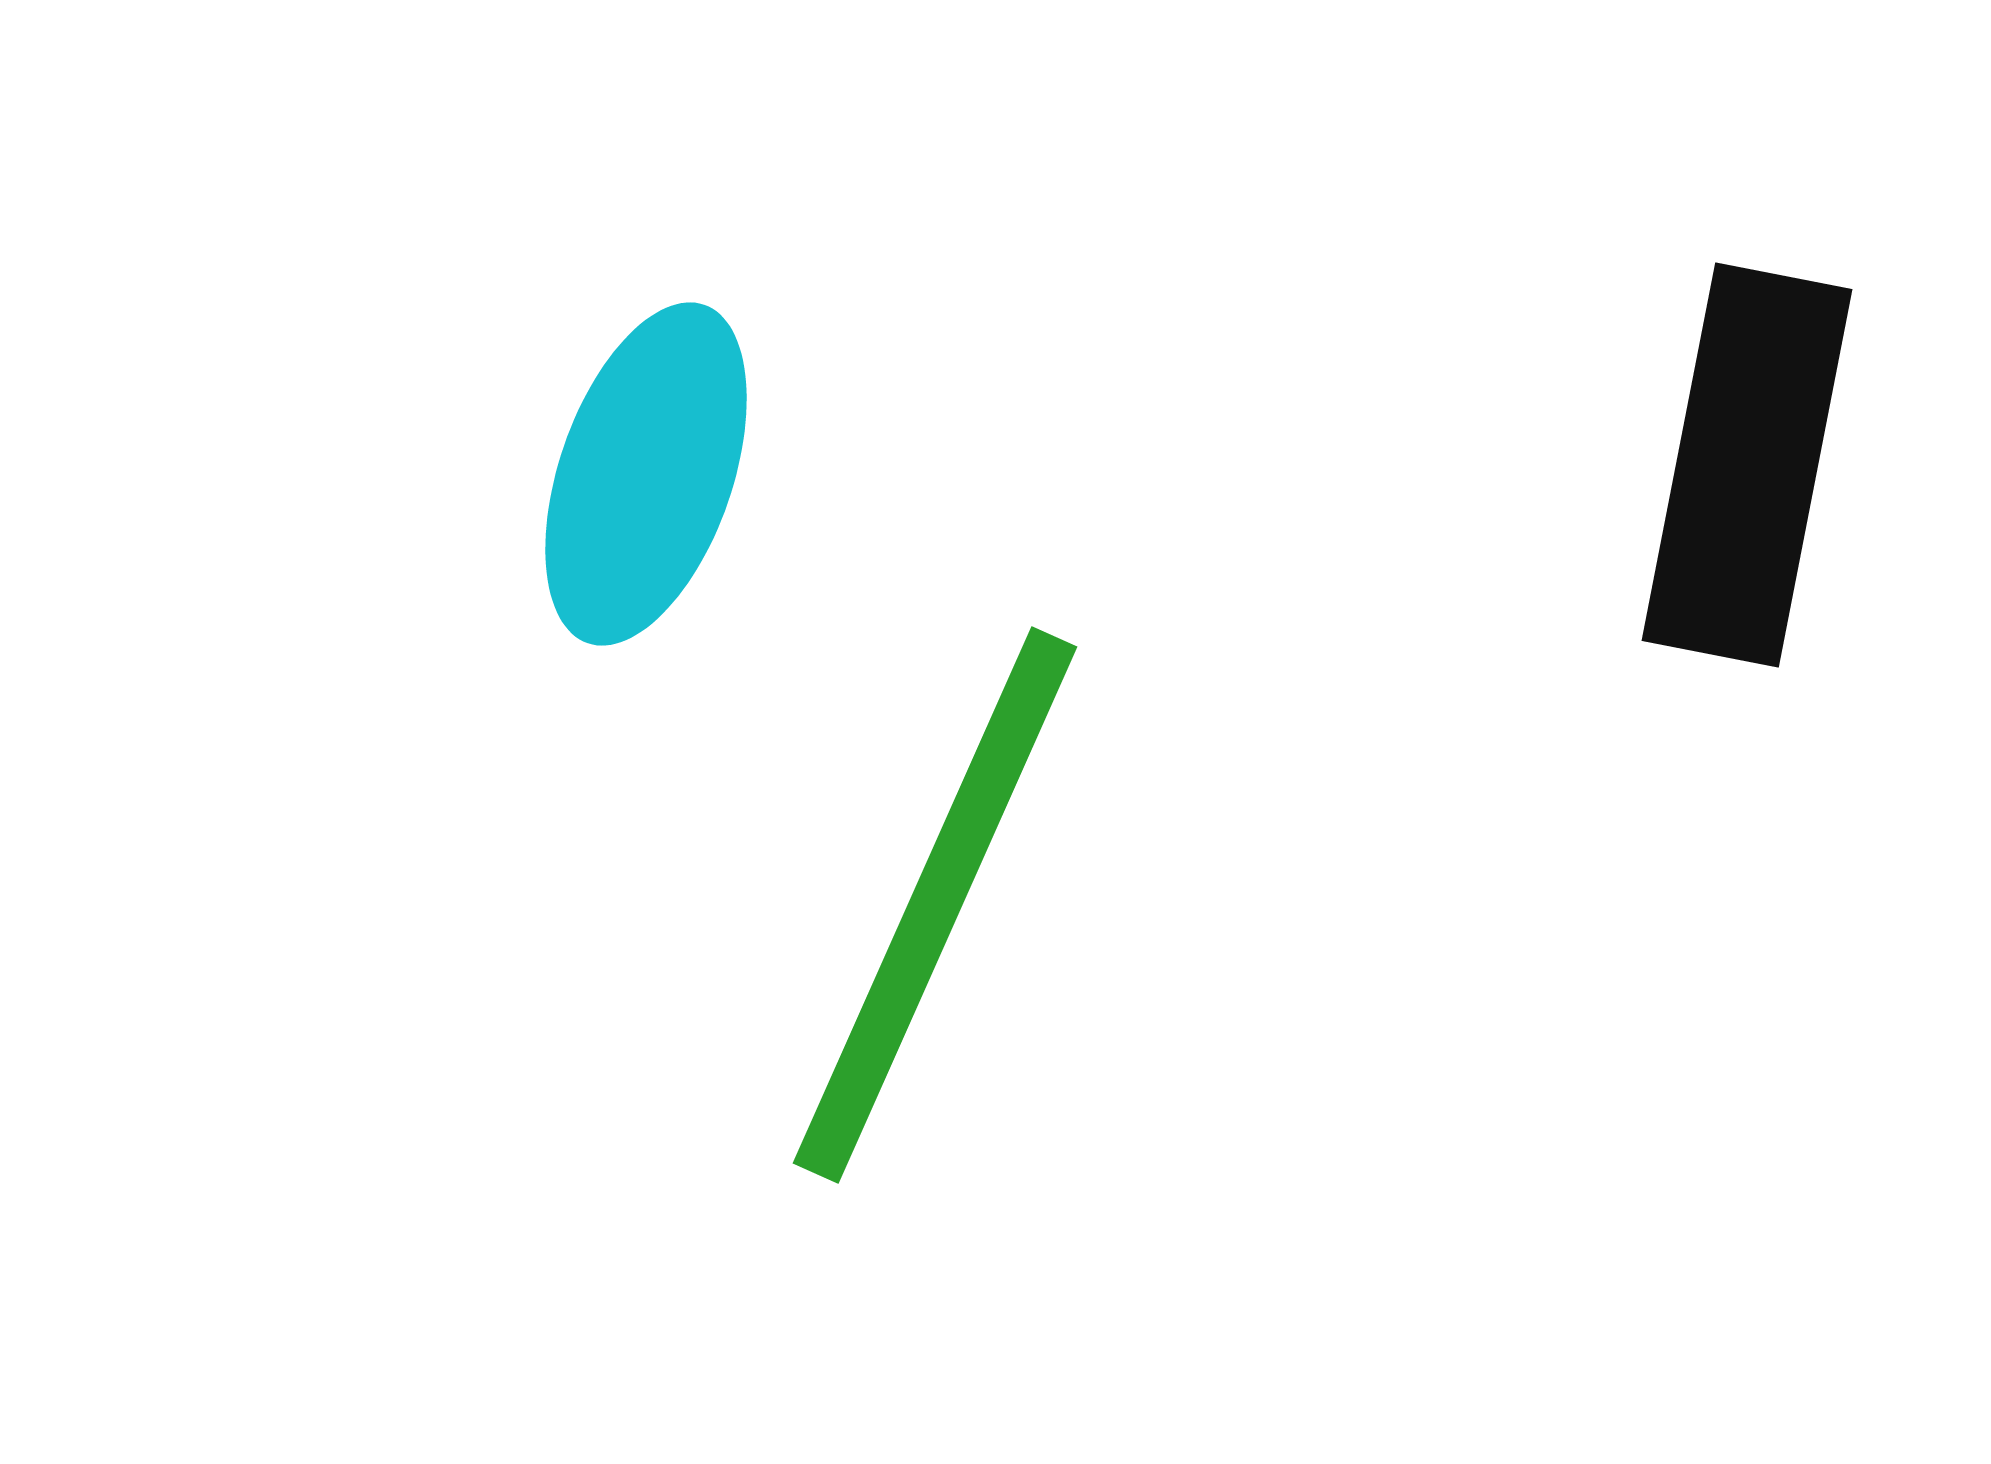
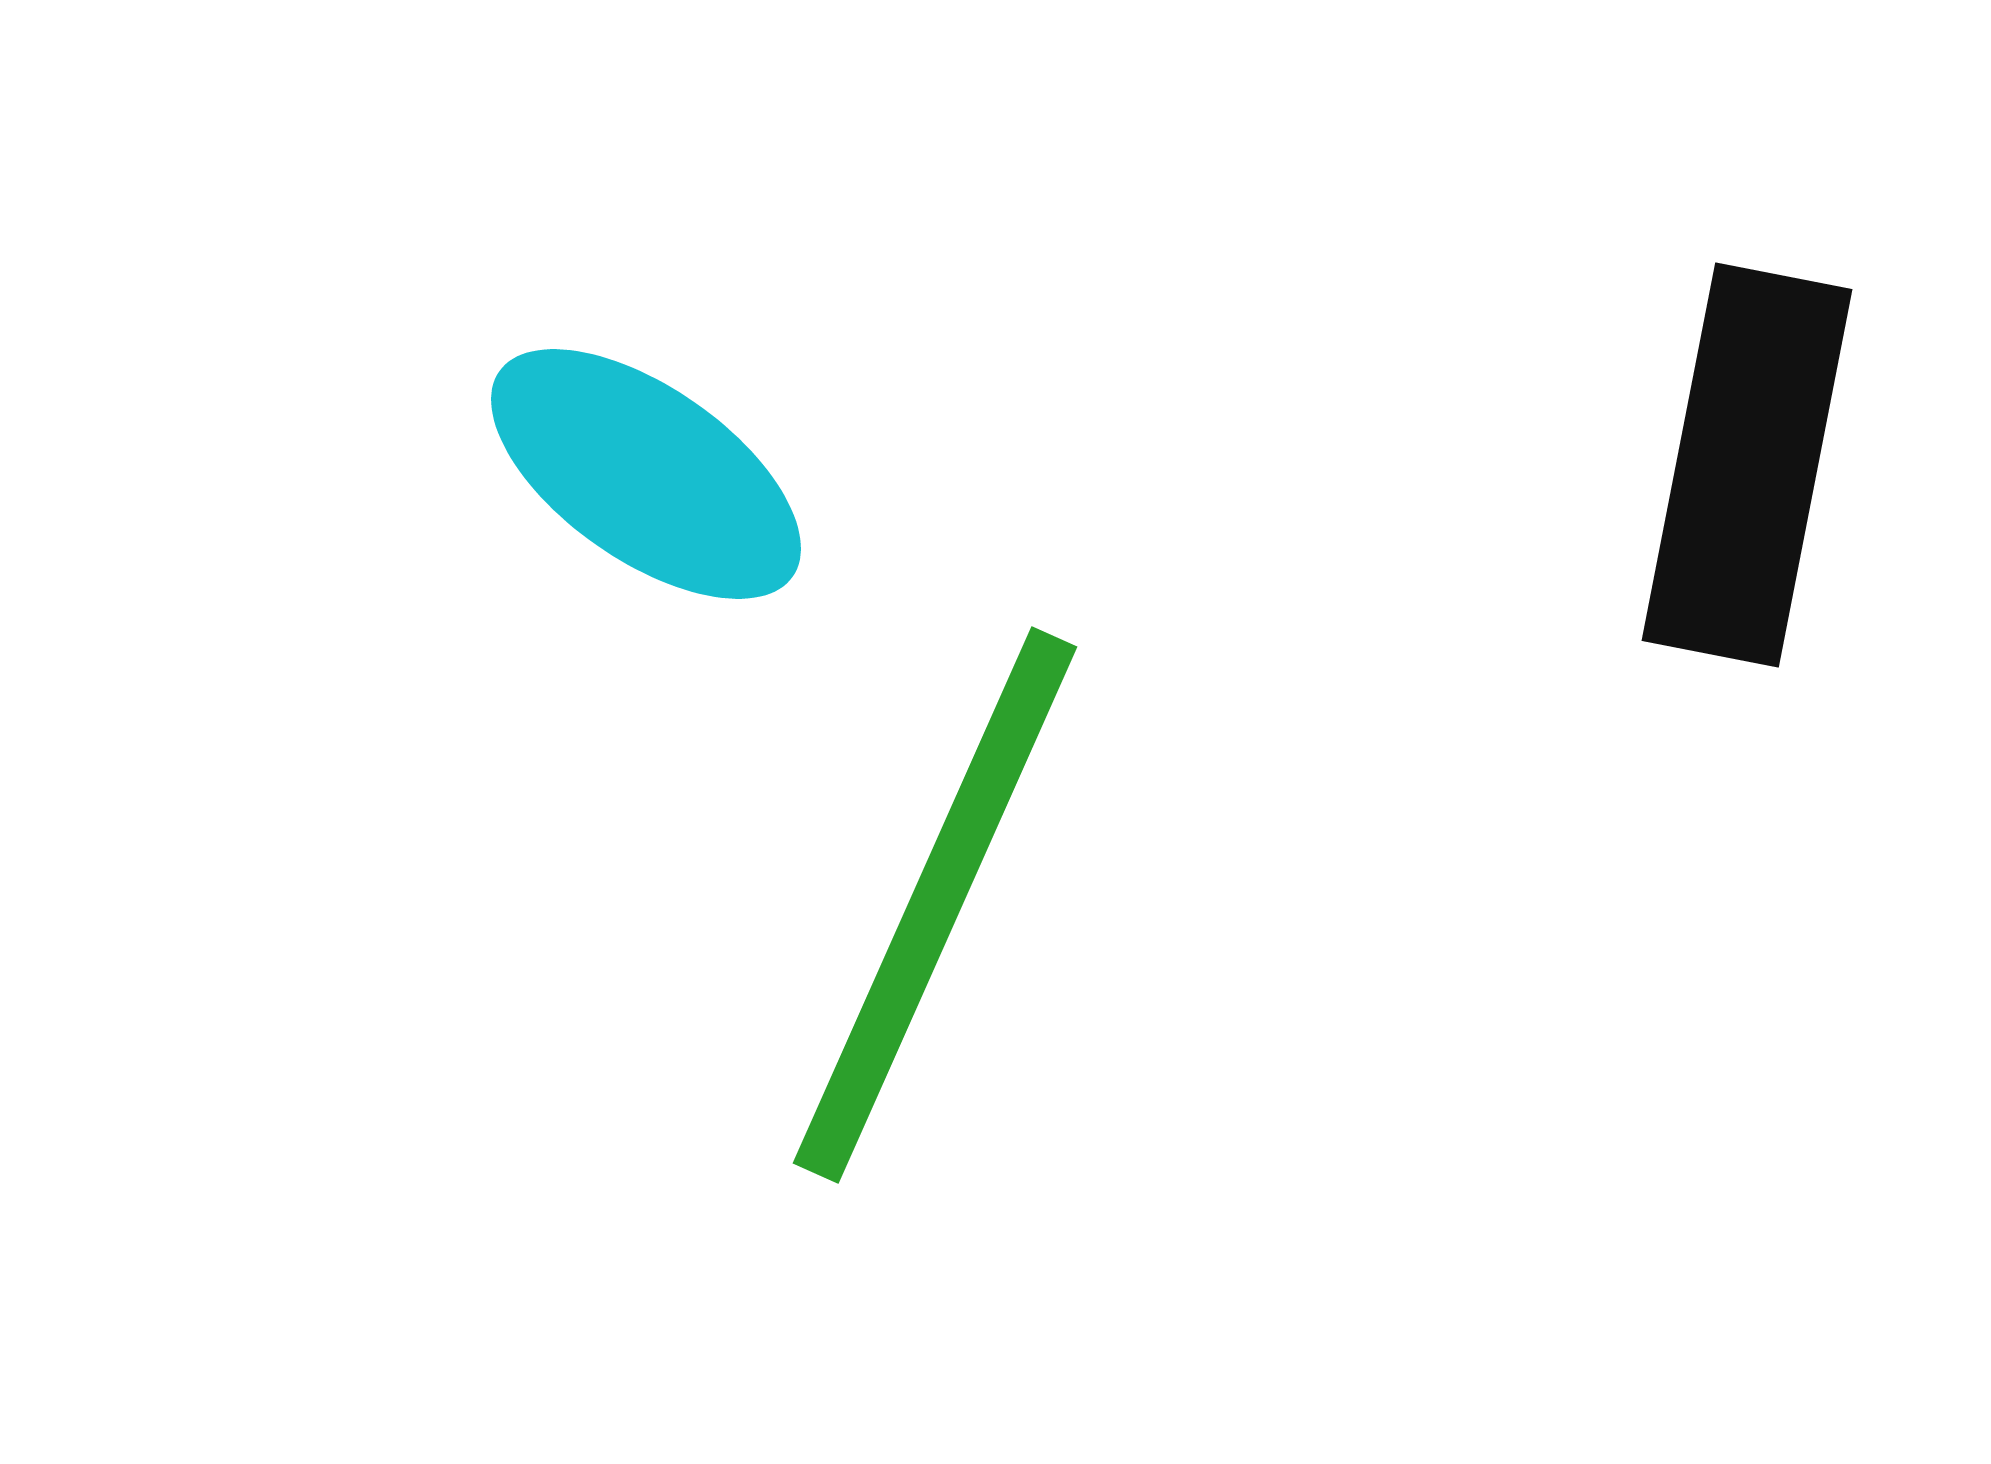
cyan ellipse: rotated 74 degrees counterclockwise
